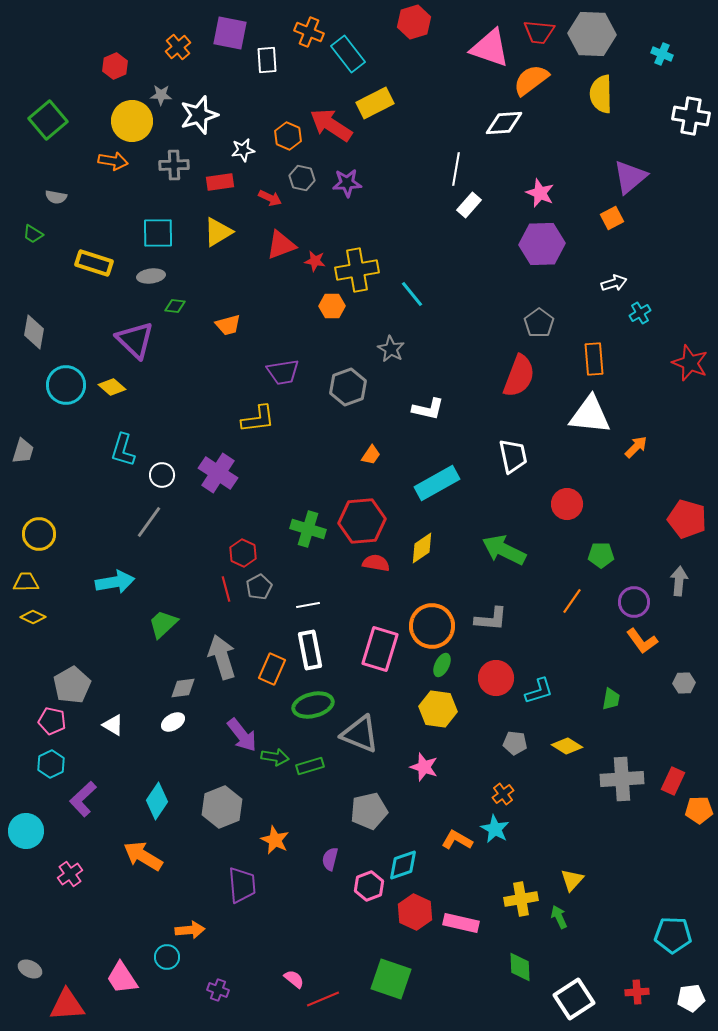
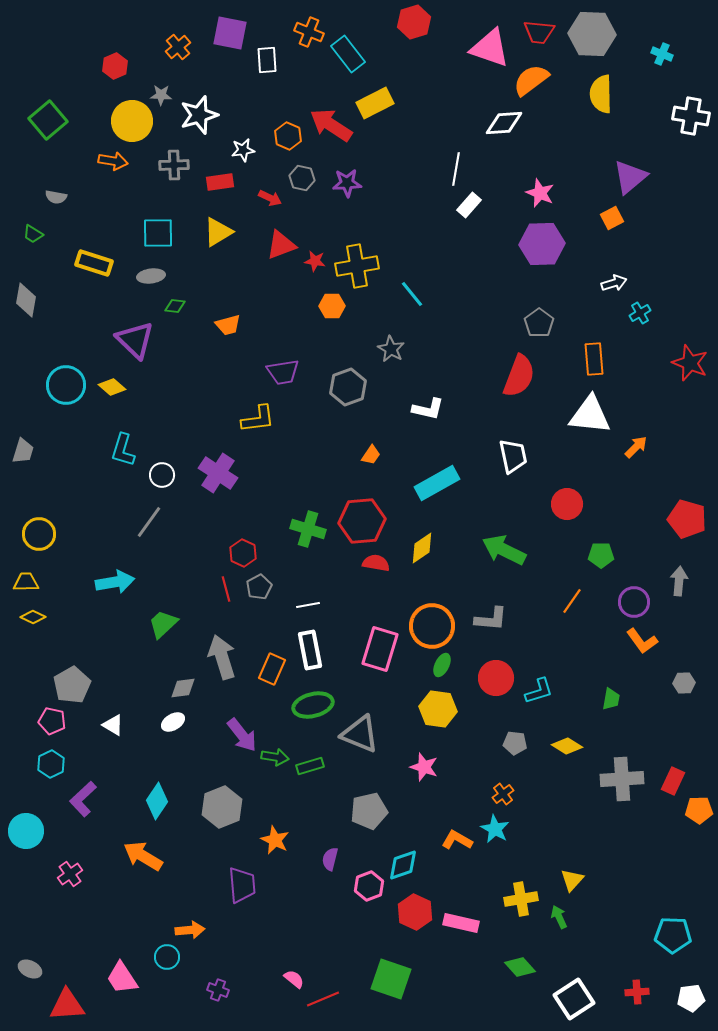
yellow cross at (357, 270): moved 4 px up
gray diamond at (34, 332): moved 8 px left, 32 px up
green diamond at (520, 967): rotated 40 degrees counterclockwise
